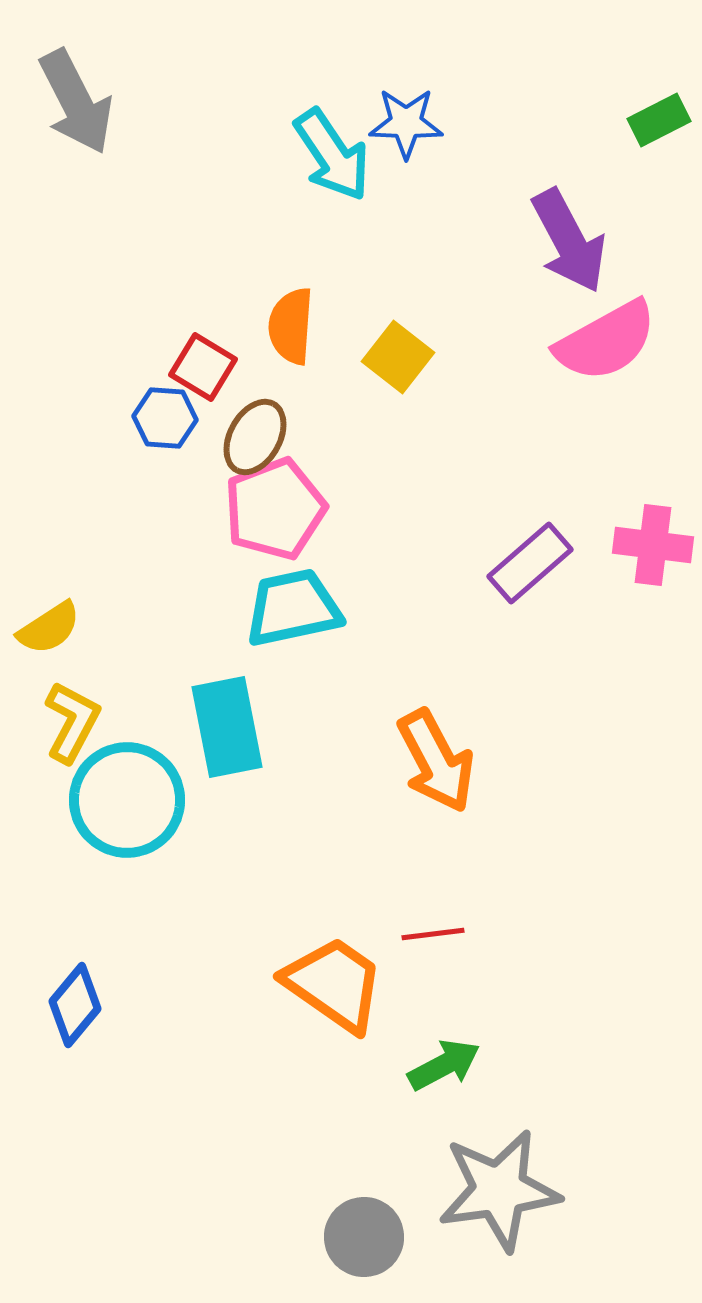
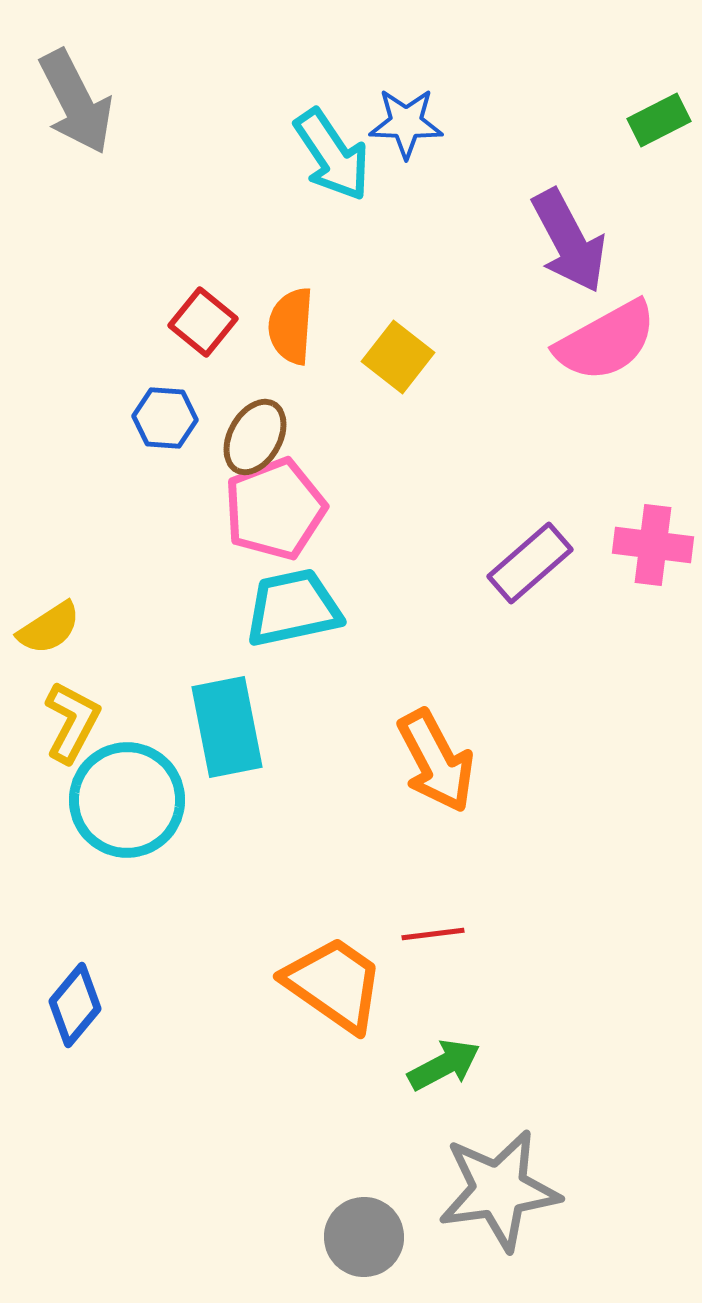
red square: moved 45 px up; rotated 8 degrees clockwise
